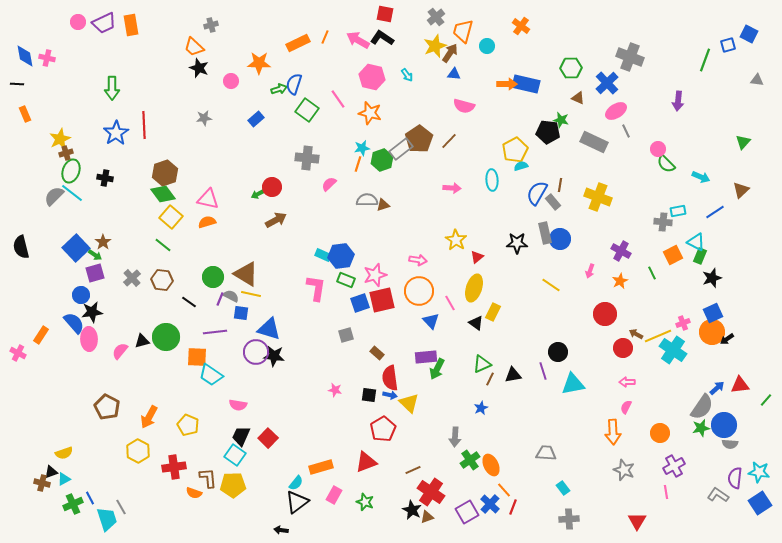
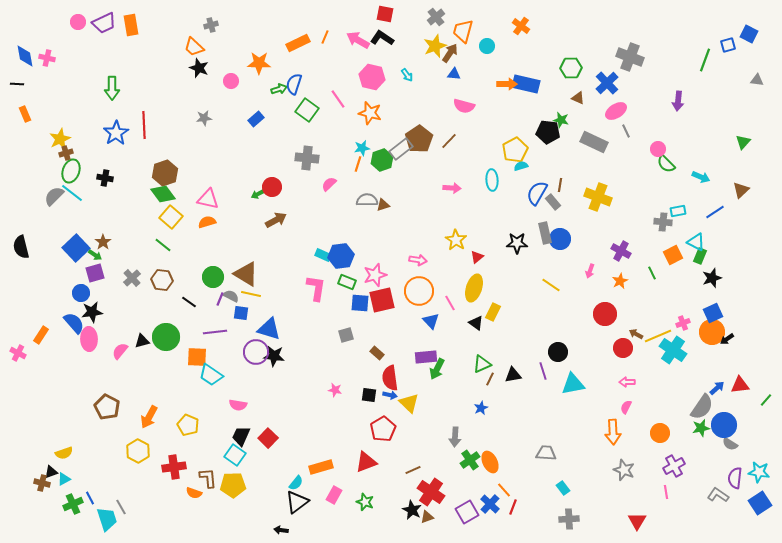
green rectangle at (346, 280): moved 1 px right, 2 px down
blue circle at (81, 295): moved 2 px up
blue square at (360, 303): rotated 24 degrees clockwise
gray semicircle at (730, 444): rotated 28 degrees clockwise
orange ellipse at (491, 465): moved 1 px left, 3 px up
